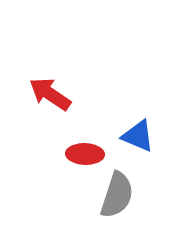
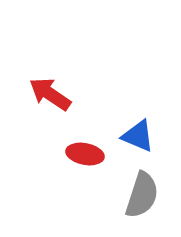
red ellipse: rotated 9 degrees clockwise
gray semicircle: moved 25 px right
